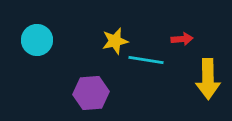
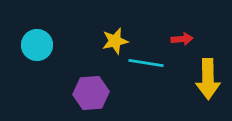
cyan circle: moved 5 px down
cyan line: moved 3 px down
